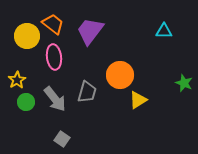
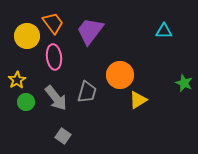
orange trapezoid: moved 1 px up; rotated 15 degrees clockwise
gray arrow: moved 1 px right, 1 px up
gray square: moved 1 px right, 3 px up
